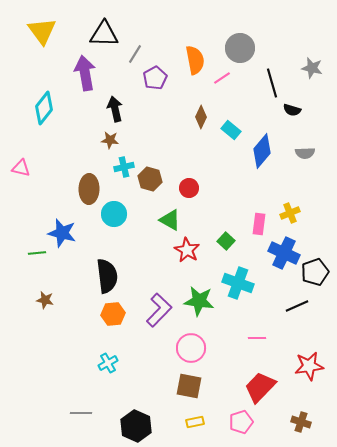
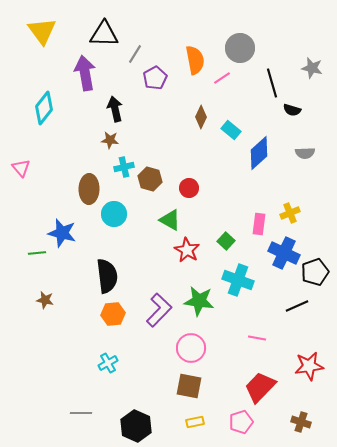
blue diamond at (262, 151): moved 3 px left, 2 px down; rotated 8 degrees clockwise
pink triangle at (21, 168): rotated 36 degrees clockwise
cyan cross at (238, 283): moved 3 px up
pink line at (257, 338): rotated 12 degrees clockwise
